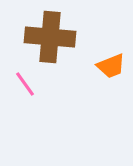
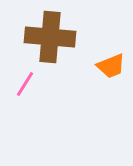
pink line: rotated 68 degrees clockwise
